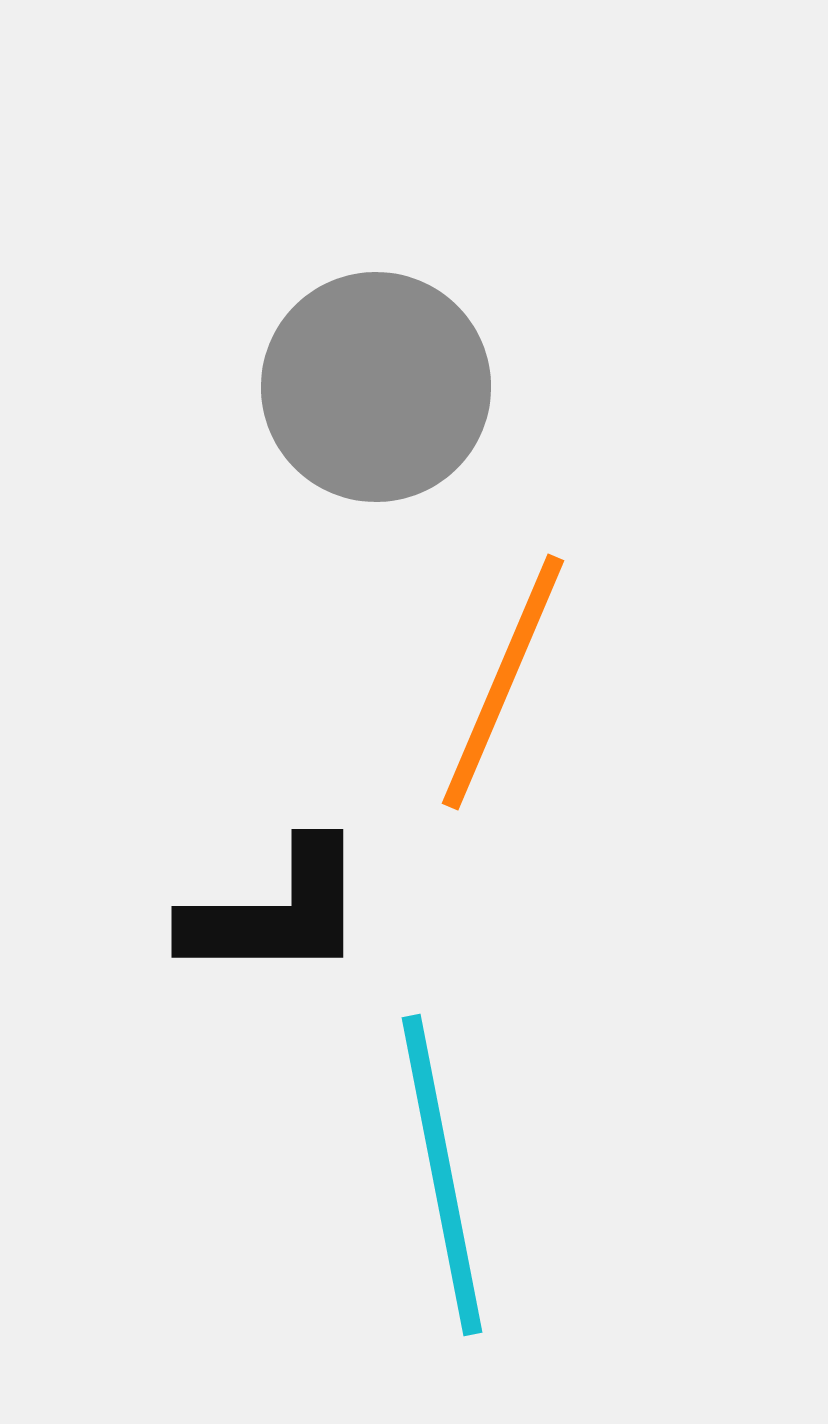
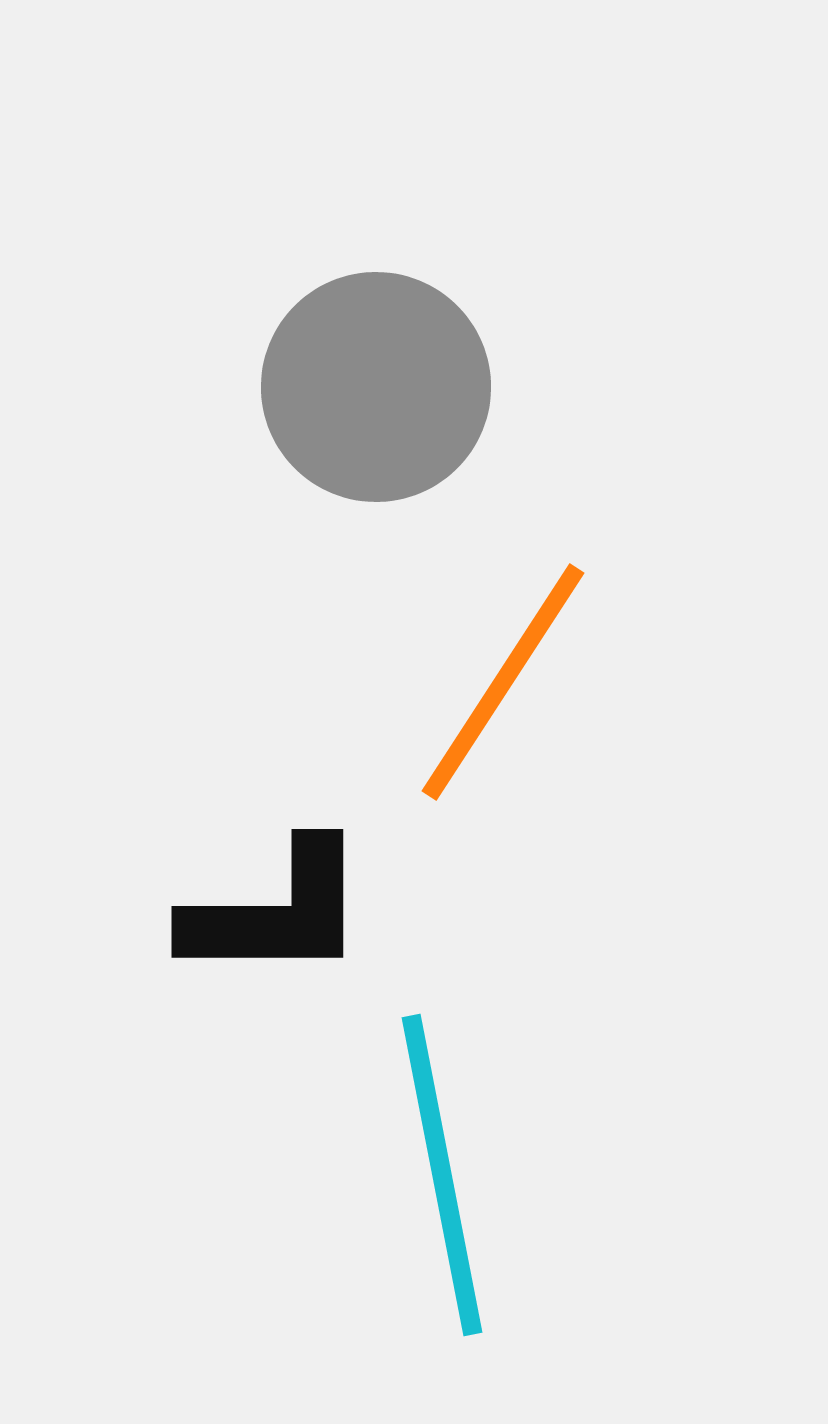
orange line: rotated 10 degrees clockwise
